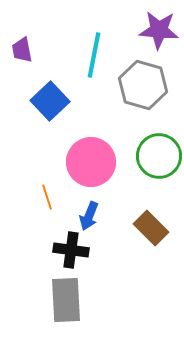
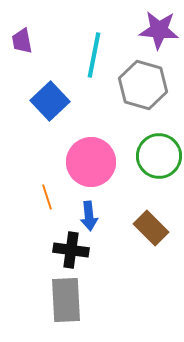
purple trapezoid: moved 9 px up
blue arrow: rotated 28 degrees counterclockwise
